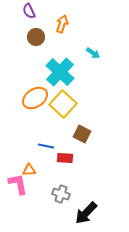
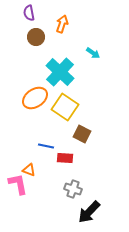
purple semicircle: moved 2 px down; rotated 14 degrees clockwise
yellow square: moved 2 px right, 3 px down; rotated 8 degrees counterclockwise
orange triangle: rotated 24 degrees clockwise
gray cross: moved 12 px right, 5 px up
black arrow: moved 3 px right, 1 px up
